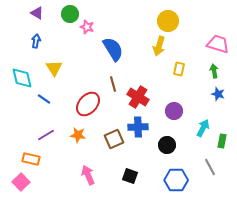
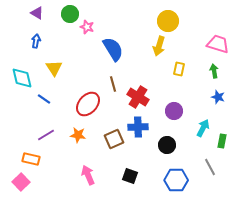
blue star: moved 3 px down
